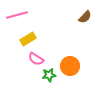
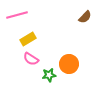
pink semicircle: moved 5 px left
orange circle: moved 1 px left, 2 px up
